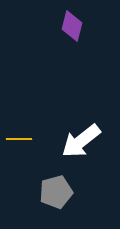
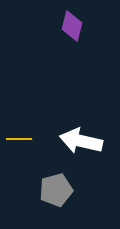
white arrow: rotated 51 degrees clockwise
gray pentagon: moved 2 px up
